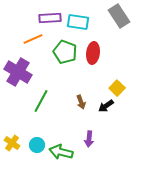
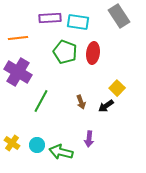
orange line: moved 15 px left, 1 px up; rotated 18 degrees clockwise
